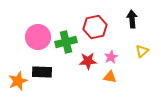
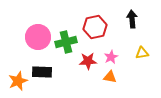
yellow triangle: moved 2 px down; rotated 32 degrees clockwise
